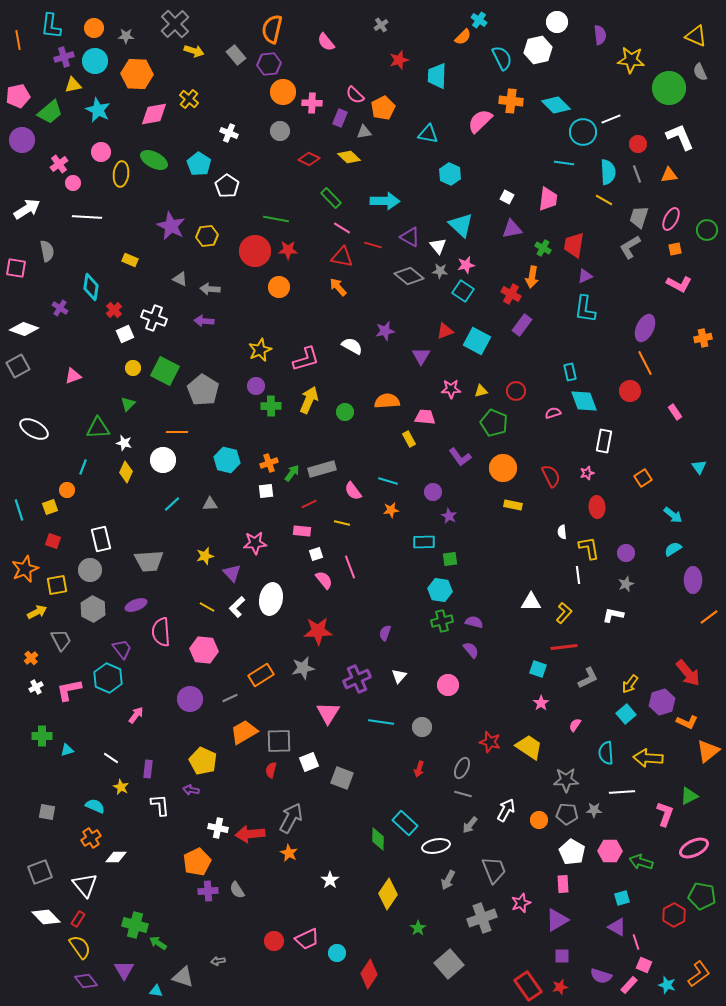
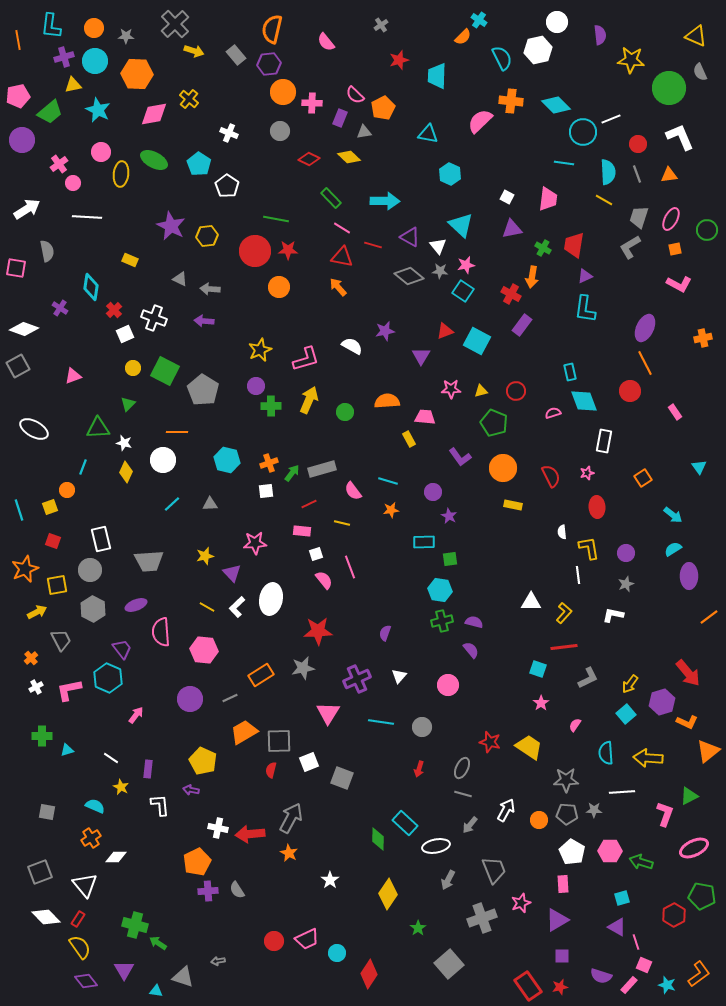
purple ellipse at (693, 580): moved 4 px left, 4 px up
